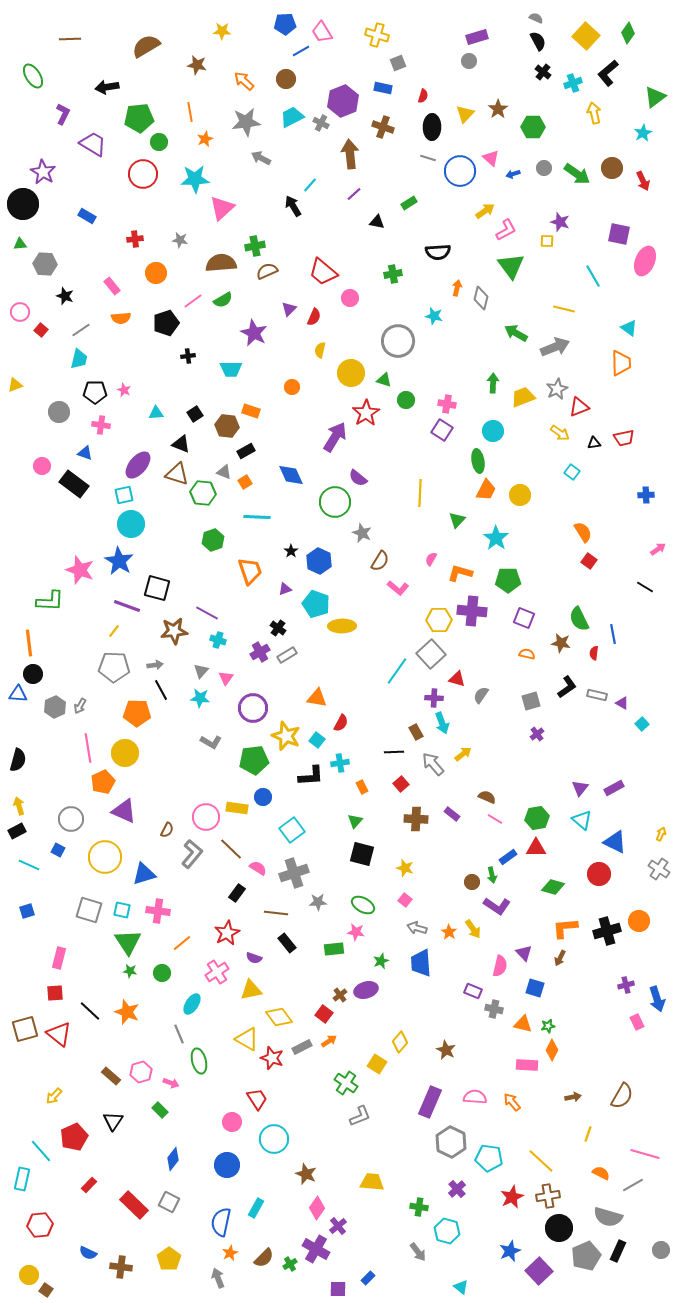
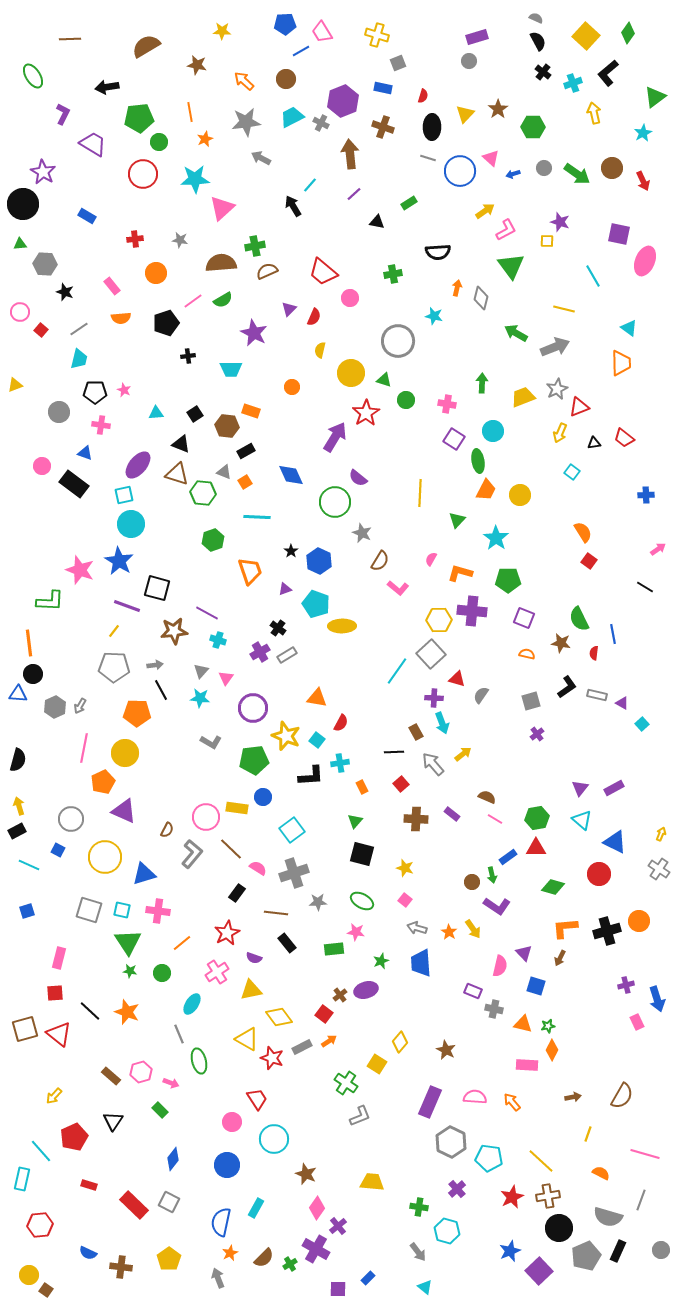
black star at (65, 296): moved 4 px up
gray line at (81, 330): moved 2 px left, 1 px up
green arrow at (493, 383): moved 11 px left
purple square at (442, 430): moved 12 px right, 9 px down
yellow arrow at (560, 433): rotated 78 degrees clockwise
red trapezoid at (624, 438): rotated 50 degrees clockwise
pink line at (88, 748): moved 4 px left; rotated 20 degrees clockwise
green ellipse at (363, 905): moved 1 px left, 4 px up
blue square at (535, 988): moved 1 px right, 2 px up
red rectangle at (89, 1185): rotated 63 degrees clockwise
gray line at (633, 1185): moved 8 px right, 15 px down; rotated 40 degrees counterclockwise
cyan triangle at (461, 1287): moved 36 px left
